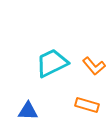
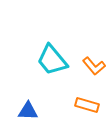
cyan trapezoid: moved 3 px up; rotated 104 degrees counterclockwise
